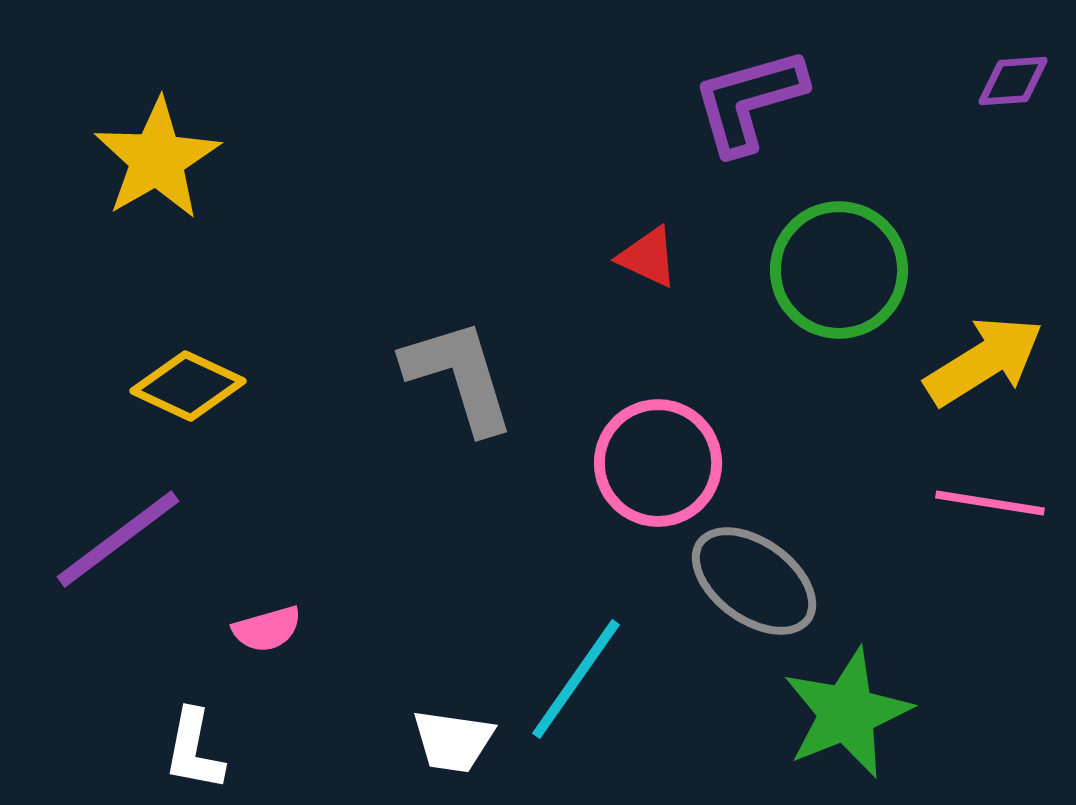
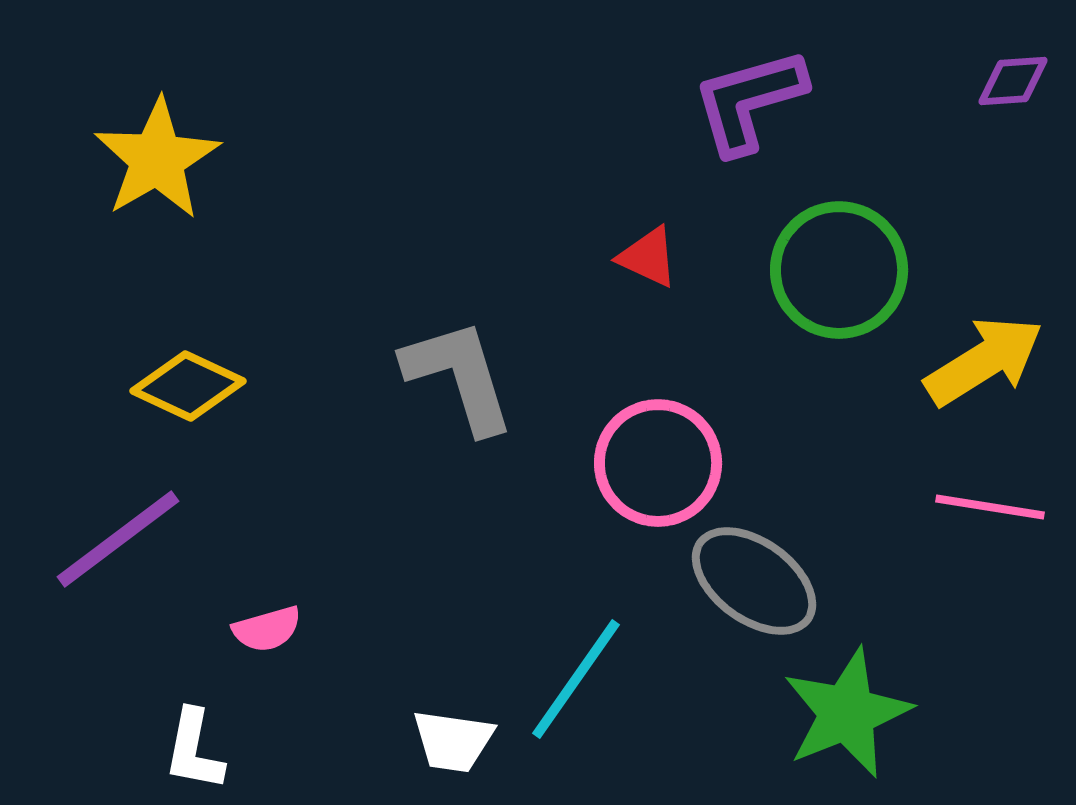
pink line: moved 4 px down
